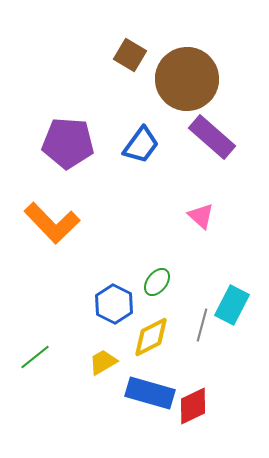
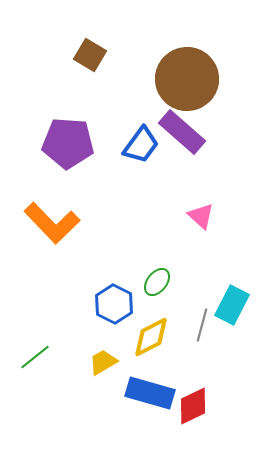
brown square: moved 40 px left
purple rectangle: moved 30 px left, 5 px up
